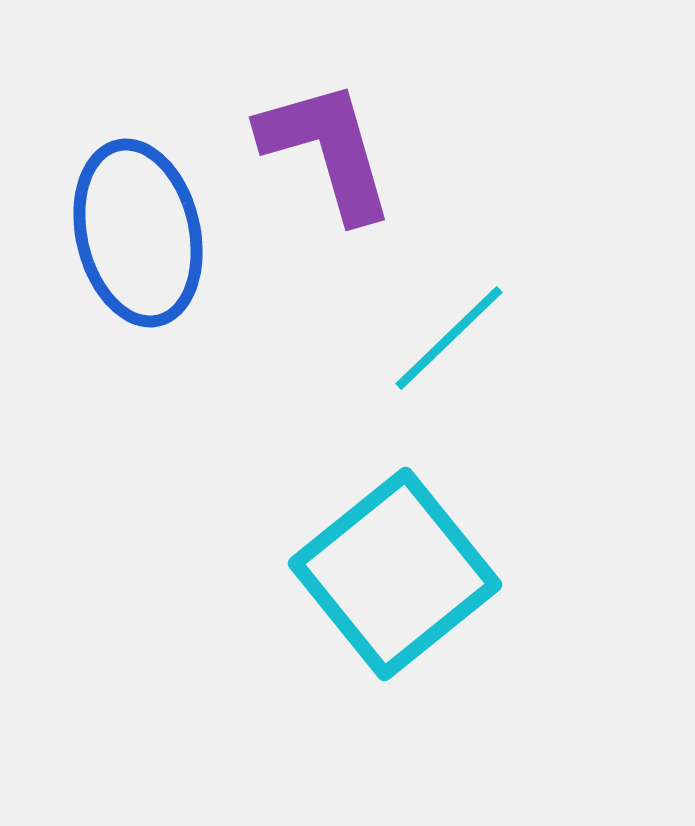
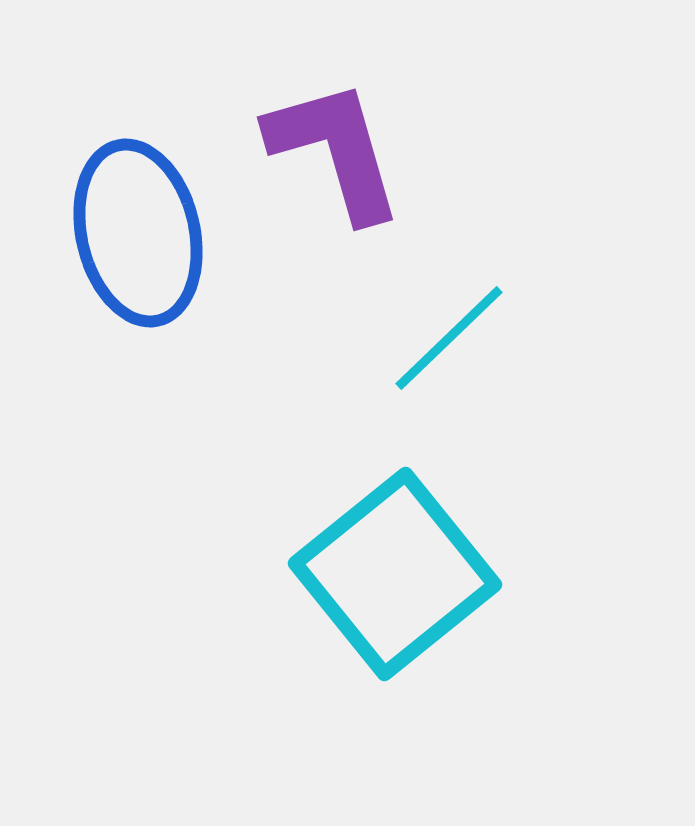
purple L-shape: moved 8 px right
